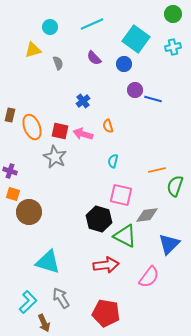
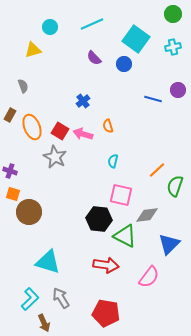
gray semicircle: moved 35 px left, 23 px down
purple circle: moved 43 px right
brown rectangle: rotated 16 degrees clockwise
red square: rotated 18 degrees clockwise
orange line: rotated 30 degrees counterclockwise
black hexagon: rotated 10 degrees counterclockwise
red arrow: rotated 15 degrees clockwise
cyan L-shape: moved 2 px right, 3 px up
